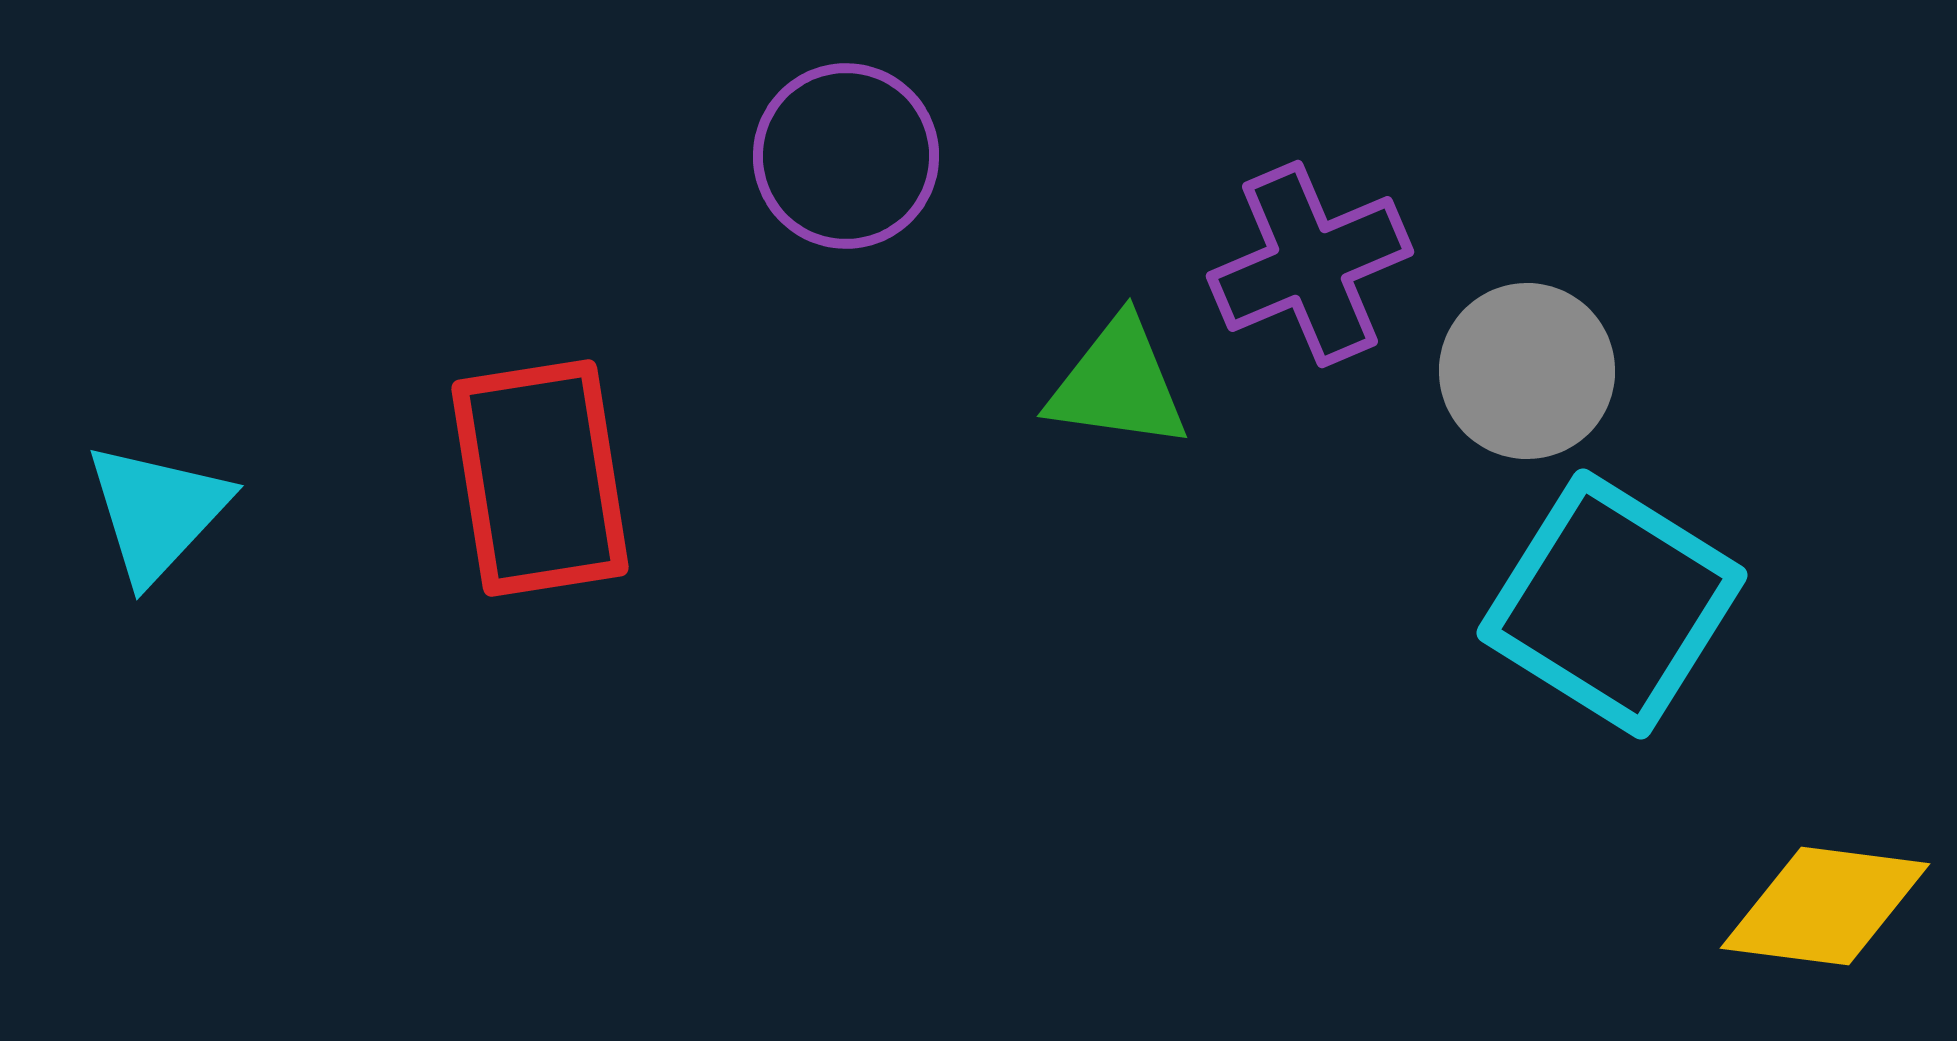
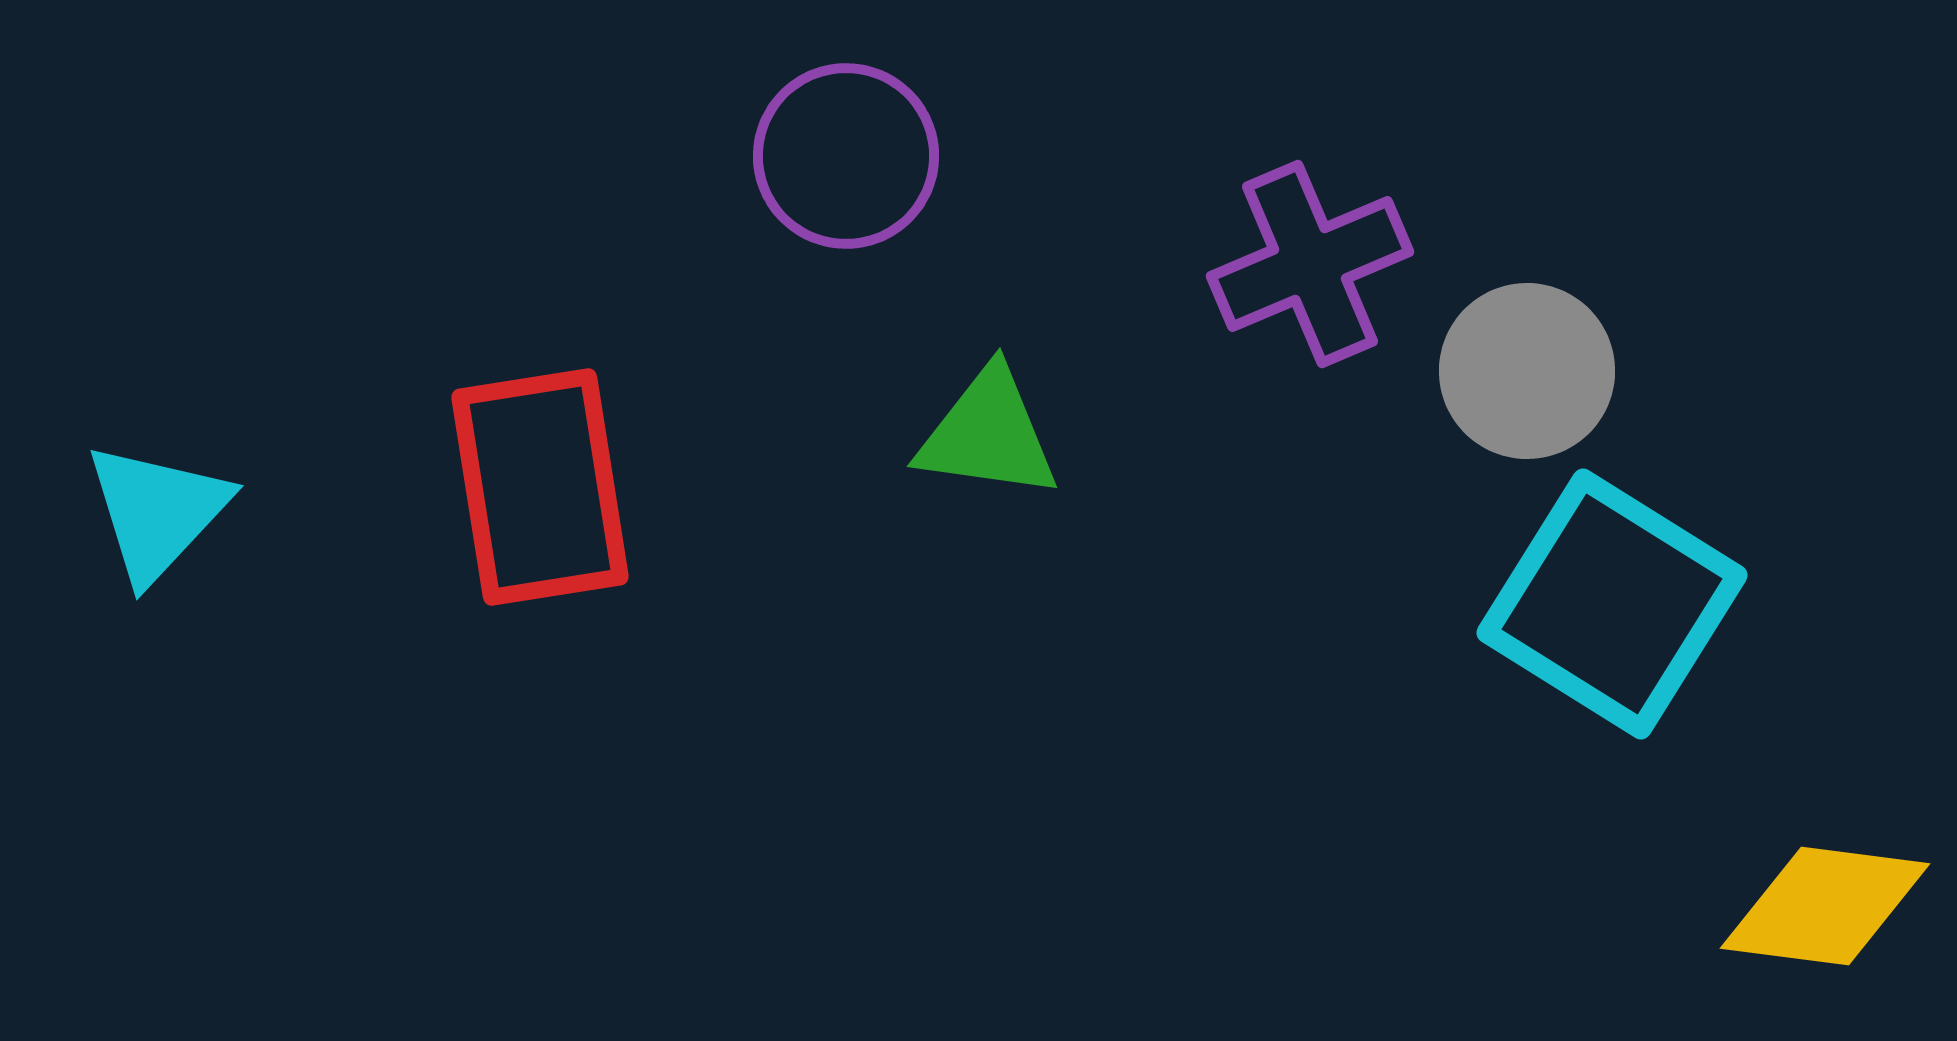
green triangle: moved 130 px left, 50 px down
red rectangle: moved 9 px down
